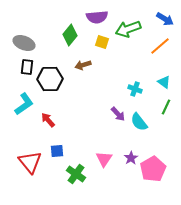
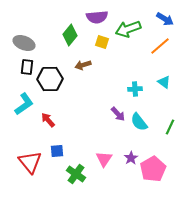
cyan cross: rotated 24 degrees counterclockwise
green line: moved 4 px right, 20 px down
